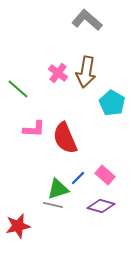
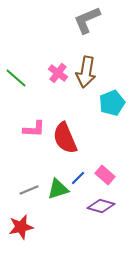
gray L-shape: rotated 64 degrees counterclockwise
green line: moved 2 px left, 11 px up
cyan pentagon: rotated 20 degrees clockwise
gray line: moved 24 px left, 15 px up; rotated 36 degrees counterclockwise
red star: moved 3 px right, 1 px down
